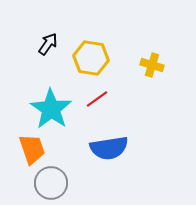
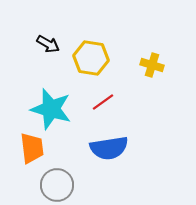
black arrow: rotated 85 degrees clockwise
red line: moved 6 px right, 3 px down
cyan star: rotated 18 degrees counterclockwise
orange trapezoid: moved 1 px up; rotated 12 degrees clockwise
gray circle: moved 6 px right, 2 px down
